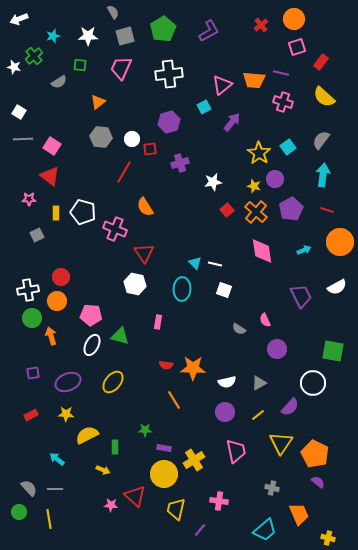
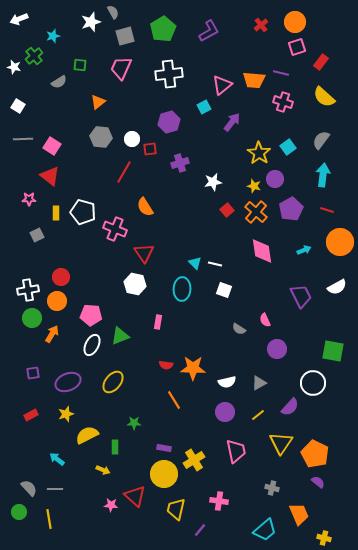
orange circle at (294, 19): moved 1 px right, 3 px down
white star at (88, 36): moved 3 px right, 14 px up; rotated 18 degrees counterclockwise
white square at (19, 112): moved 1 px left, 6 px up
orange arrow at (51, 336): moved 1 px right, 2 px up; rotated 48 degrees clockwise
green triangle at (120, 336): rotated 36 degrees counterclockwise
yellow star at (66, 414): rotated 21 degrees counterclockwise
green star at (145, 430): moved 11 px left, 7 px up
yellow cross at (328, 538): moved 4 px left
